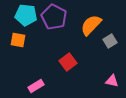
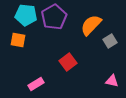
purple pentagon: rotated 15 degrees clockwise
pink rectangle: moved 2 px up
